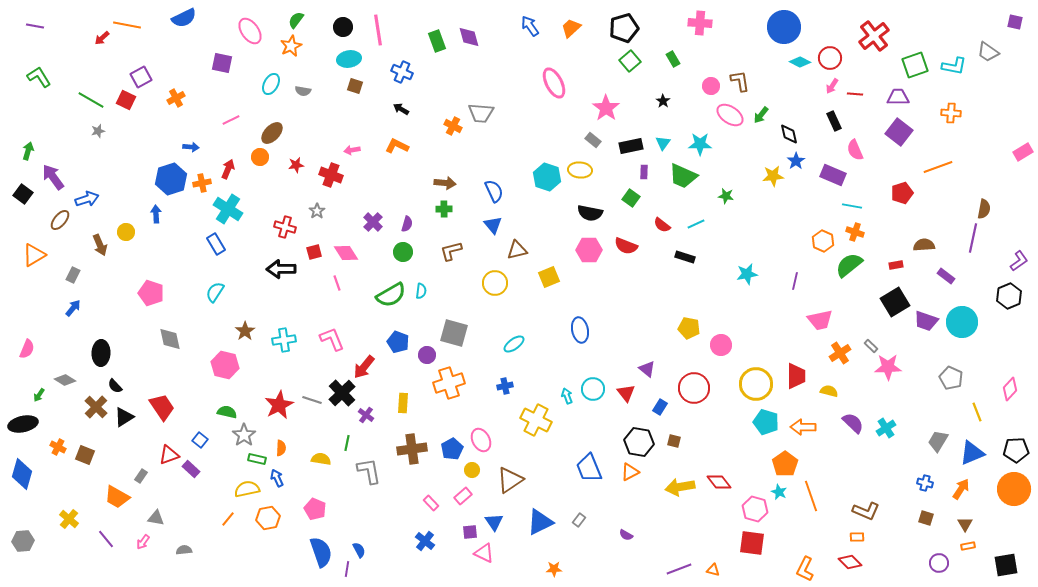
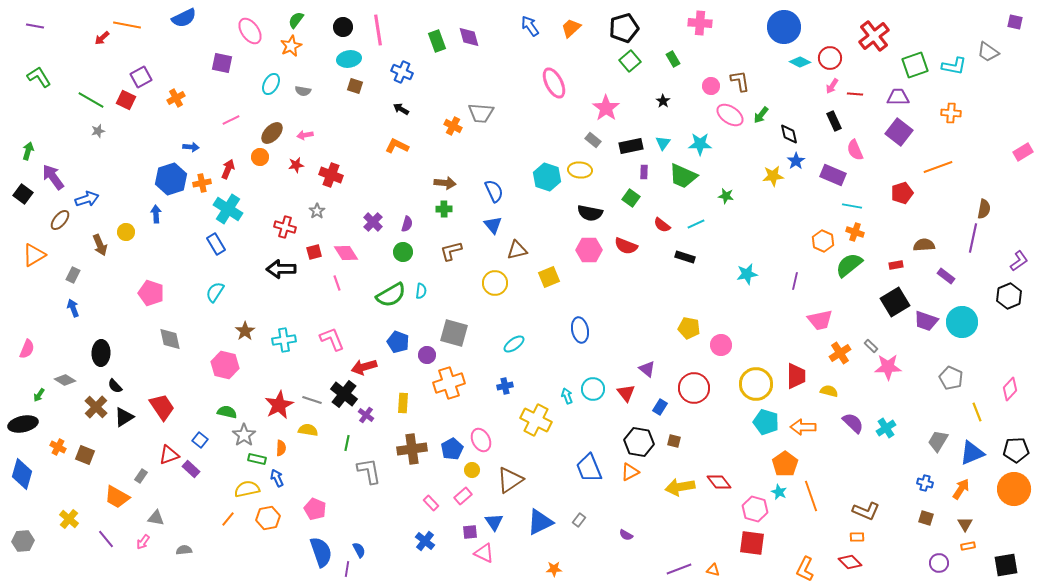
pink arrow at (352, 150): moved 47 px left, 15 px up
blue arrow at (73, 308): rotated 60 degrees counterclockwise
red arrow at (364, 367): rotated 35 degrees clockwise
black cross at (342, 393): moved 2 px right, 1 px down; rotated 8 degrees counterclockwise
yellow semicircle at (321, 459): moved 13 px left, 29 px up
